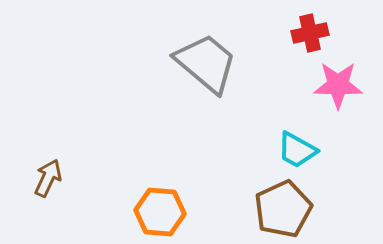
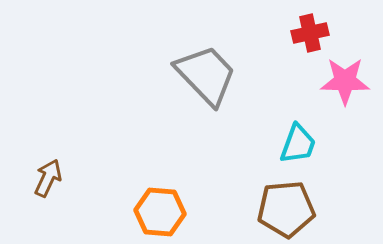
gray trapezoid: moved 12 px down; rotated 6 degrees clockwise
pink star: moved 7 px right, 4 px up
cyan trapezoid: moved 1 px right, 6 px up; rotated 99 degrees counterclockwise
brown pentagon: moved 3 px right; rotated 20 degrees clockwise
